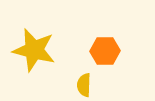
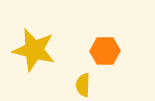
yellow semicircle: moved 1 px left
